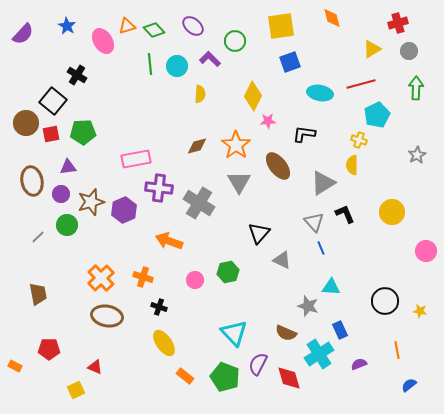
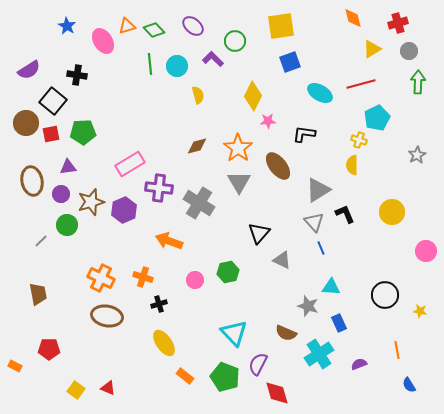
orange diamond at (332, 18): moved 21 px right
purple semicircle at (23, 34): moved 6 px right, 36 px down; rotated 15 degrees clockwise
purple L-shape at (210, 59): moved 3 px right
black cross at (77, 75): rotated 24 degrees counterclockwise
green arrow at (416, 88): moved 2 px right, 6 px up
cyan ellipse at (320, 93): rotated 20 degrees clockwise
yellow semicircle at (200, 94): moved 2 px left, 1 px down; rotated 18 degrees counterclockwise
cyan pentagon at (377, 115): moved 3 px down
orange star at (236, 145): moved 2 px right, 3 px down
pink rectangle at (136, 159): moved 6 px left, 5 px down; rotated 20 degrees counterclockwise
gray triangle at (323, 183): moved 5 px left, 7 px down
gray line at (38, 237): moved 3 px right, 4 px down
orange cross at (101, 278): rotated 20 degrees counterclockwise
black circle at (385, 301): moved 6 px up
black cross at (159, 307): moved 3 px up; rotated 35 degrees counterclockwise
blue rectangle at (340, 330): moved 1 px left, 7 px up
red triangle at (95, 367): moved 13 px right, 21 px down
red diamond at (289, 378): moved 12 px left, 15 px down
blue semicircle at (409, 385): rotated 84 degrees counterclockwise
yellow square at (76, 390): rotated 30 degrees counterclockwise
